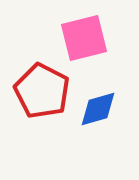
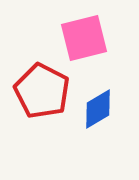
blue diamond: rotated 15 degrees counterclockwise
